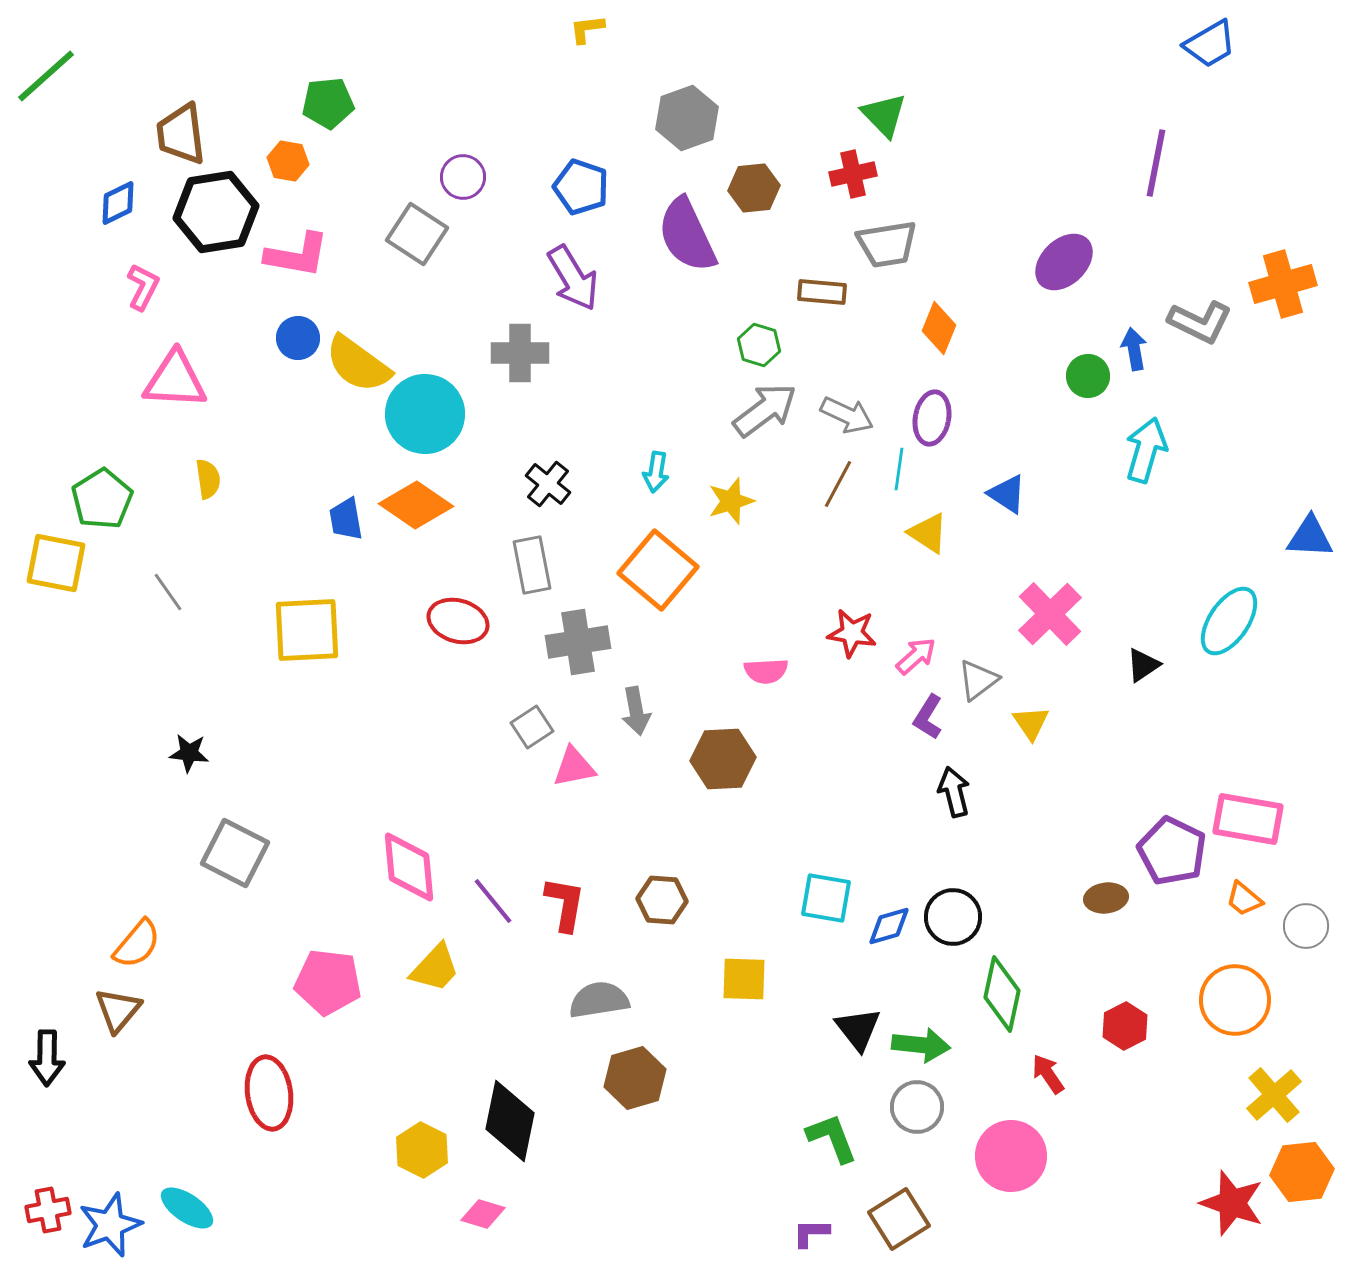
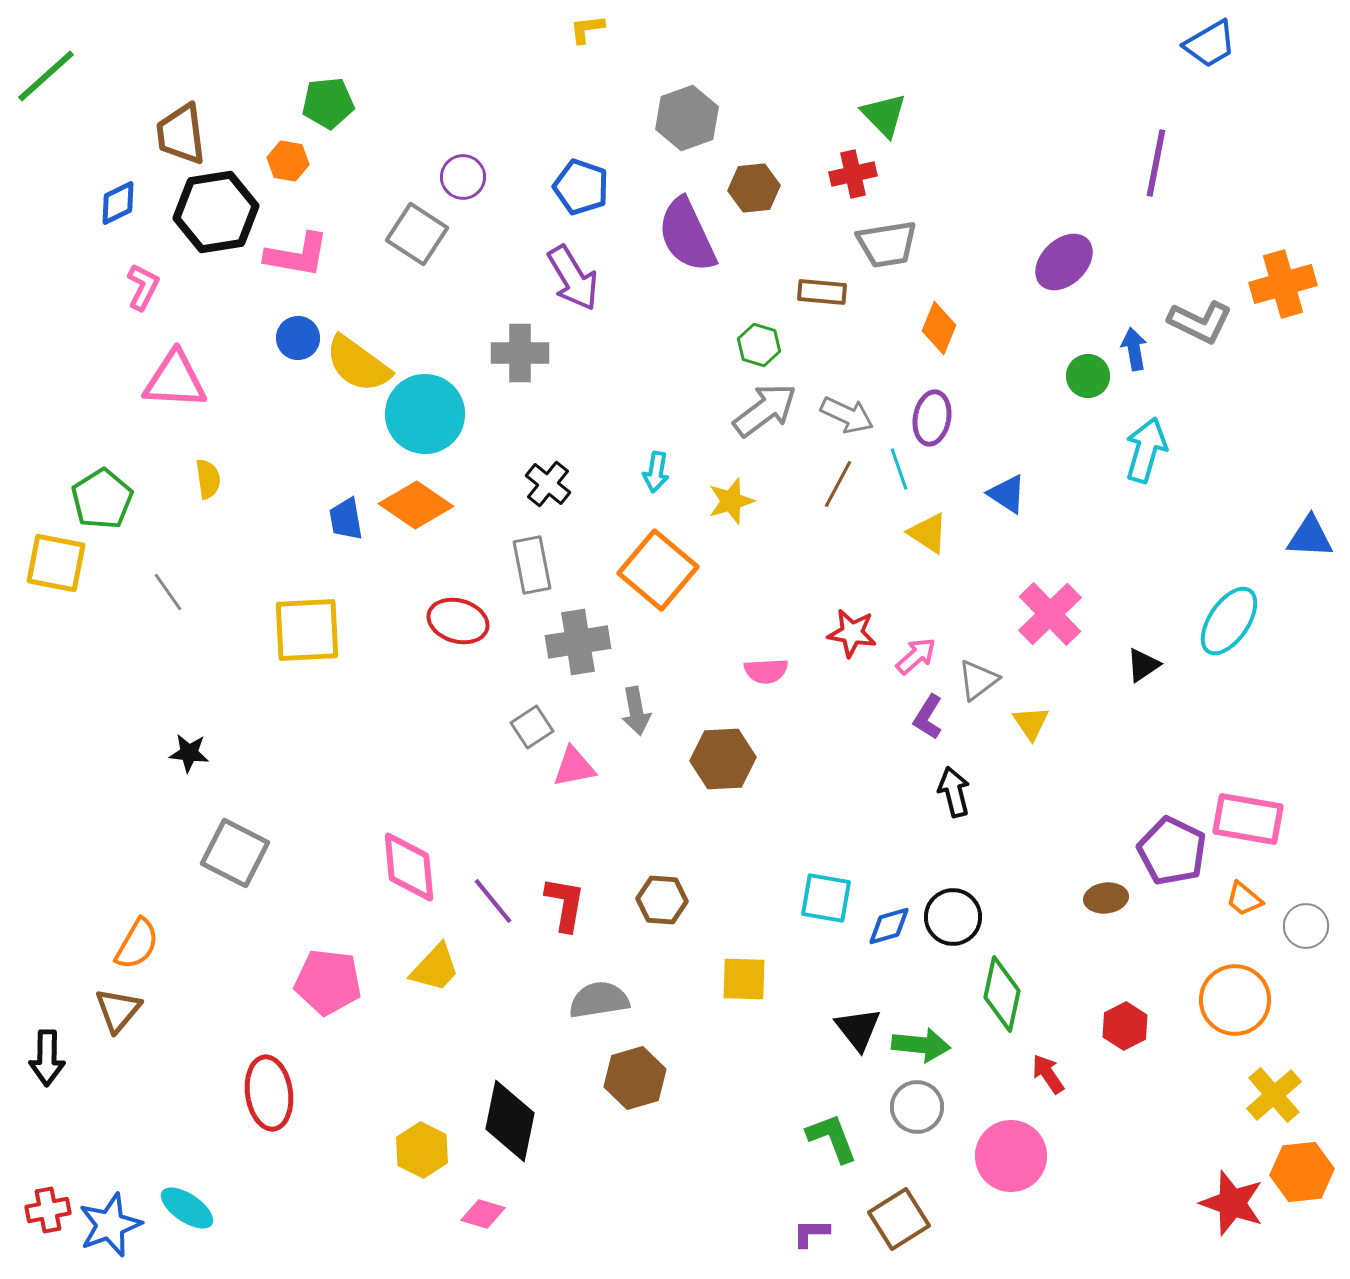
cyan line at (899, 469): rotated 27 degrees counterclockwise
orange semicircle at (137, 944): rotated 10 degrees counterclockwise
